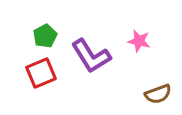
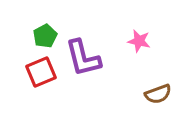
purple L-shape: moved 8 px left, 2 px down; rotated 18 degrees clockwise
red square: moved 1 px up
